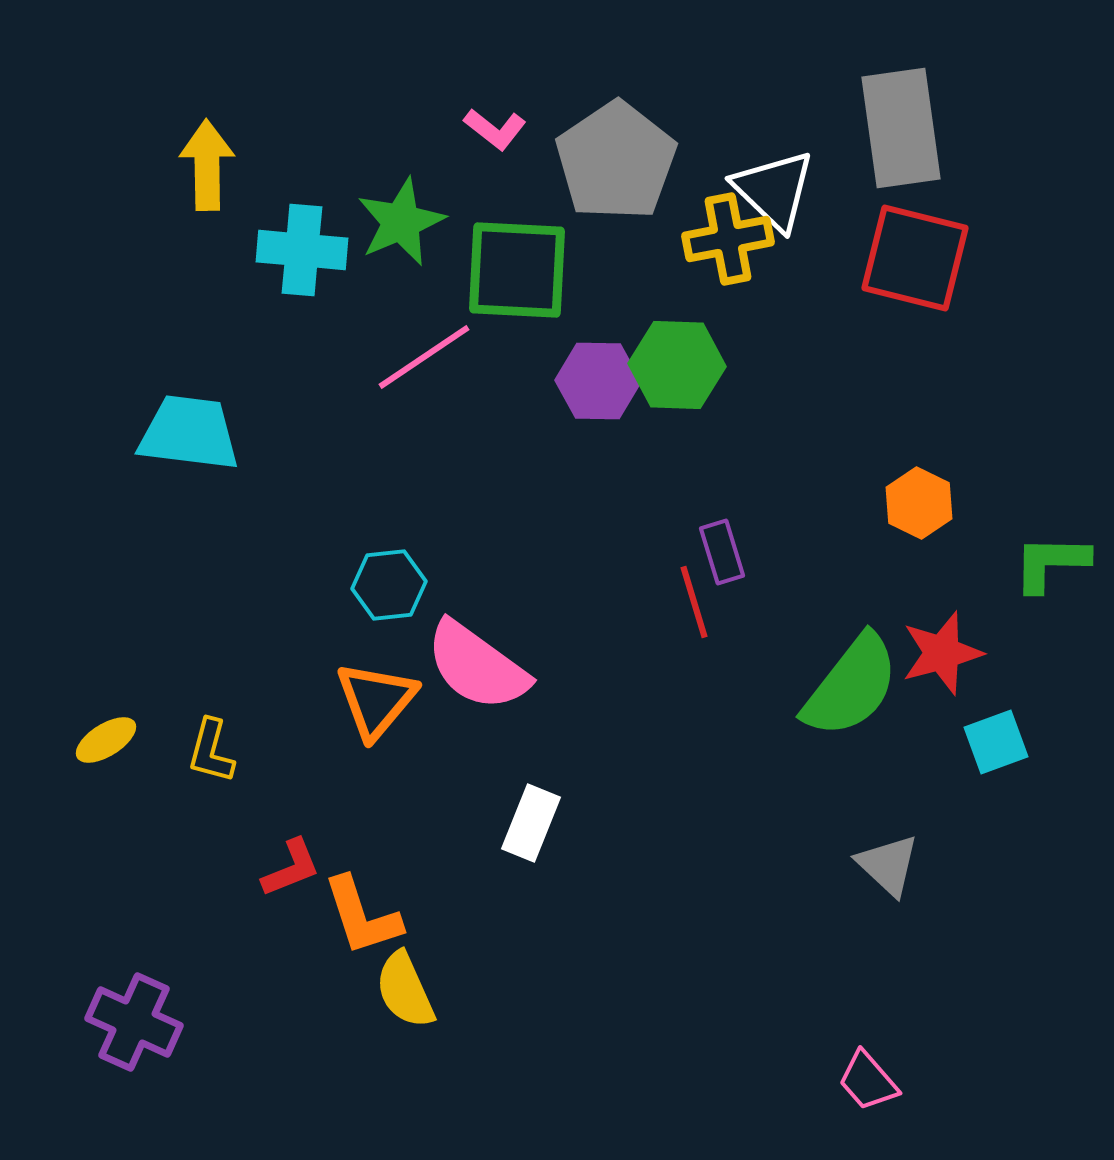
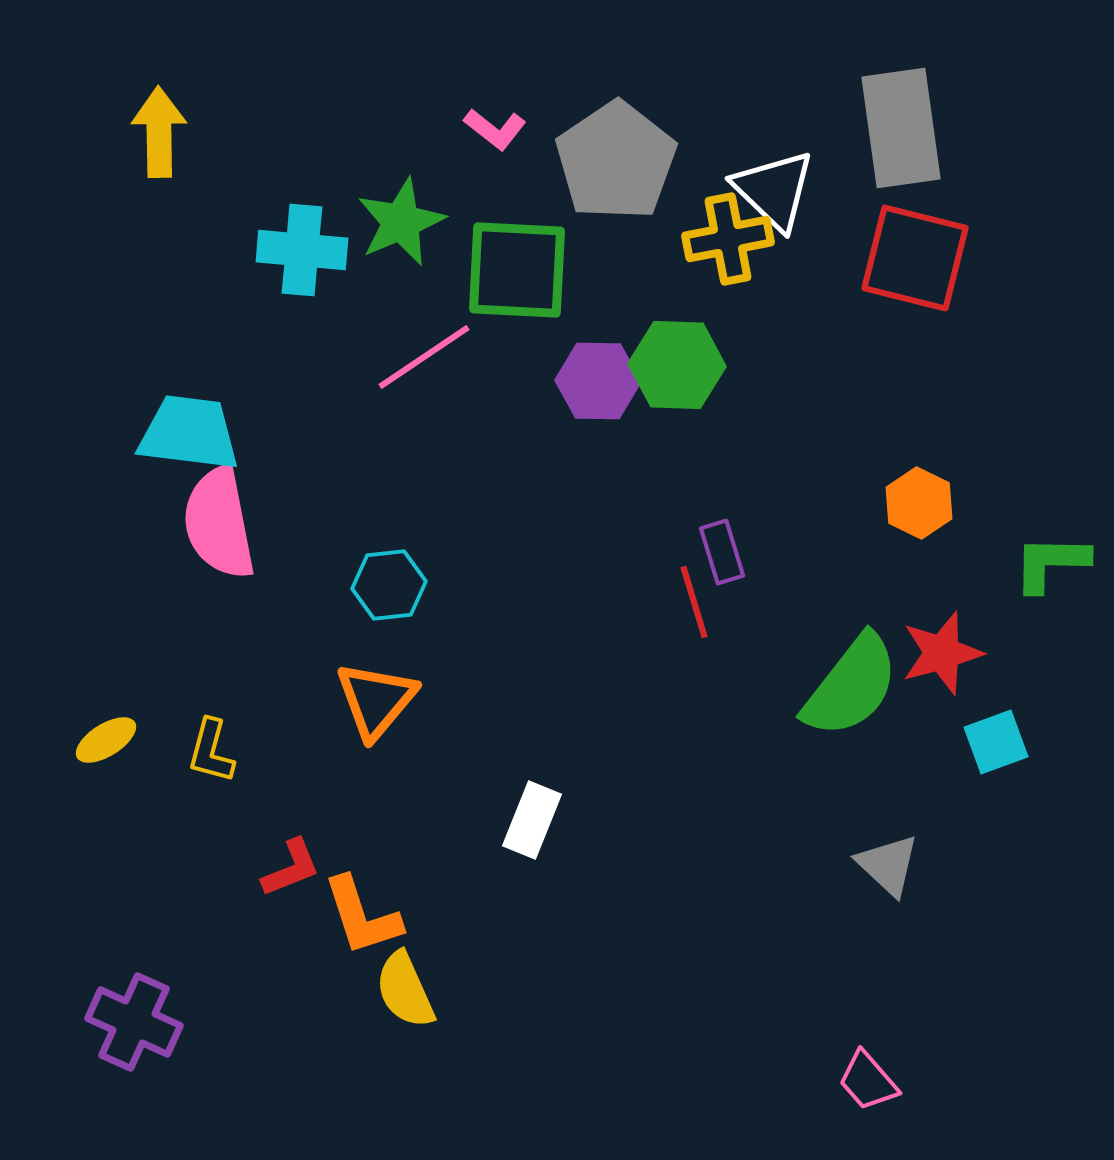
yellow arrow: moved 48 px left, 33 px up
pink semicircle: moved 258 px left, 143 px up; rotated 43 degrees clockwise
white rectangle: moved 1 px right, 3 px up
